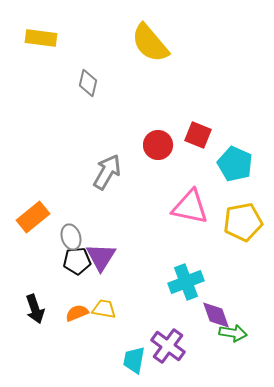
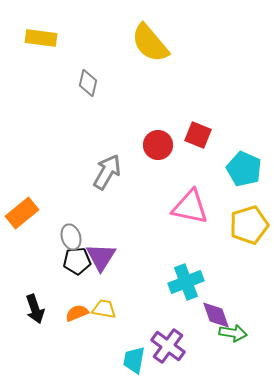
cyan pentagon: moved 9 px right, 5 px down
orange rectangle: moved 11 px left, 4 px up
yellow pentagon: moved 6 px right, 3 px down; rotated 6 degrees counterclockwise
